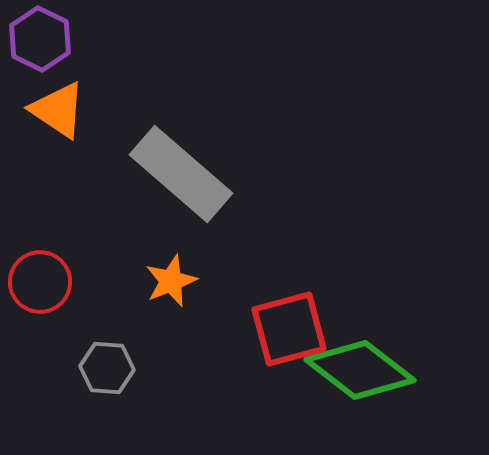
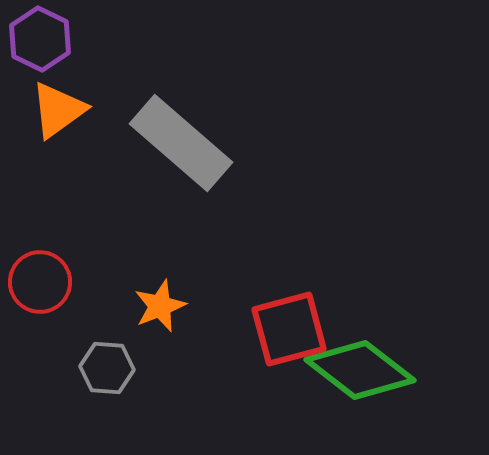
orange triangle: rotated 50 degrees clockwise
gray rectangle: moved 31 px up
orange star: moved 11 px left, 25 px down
